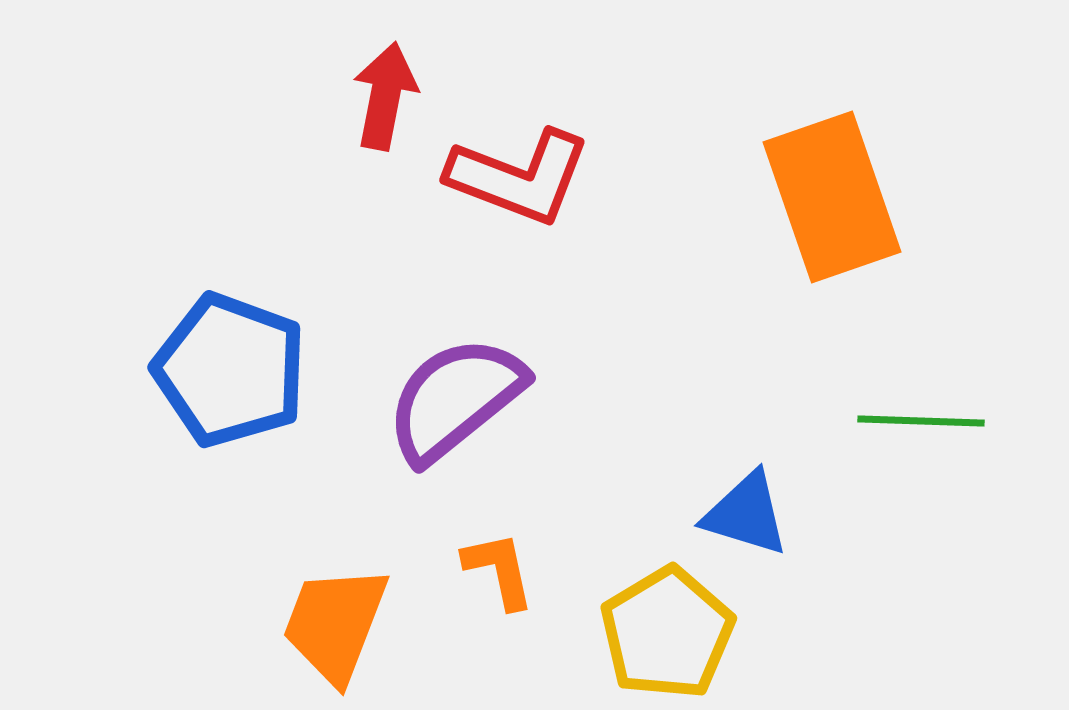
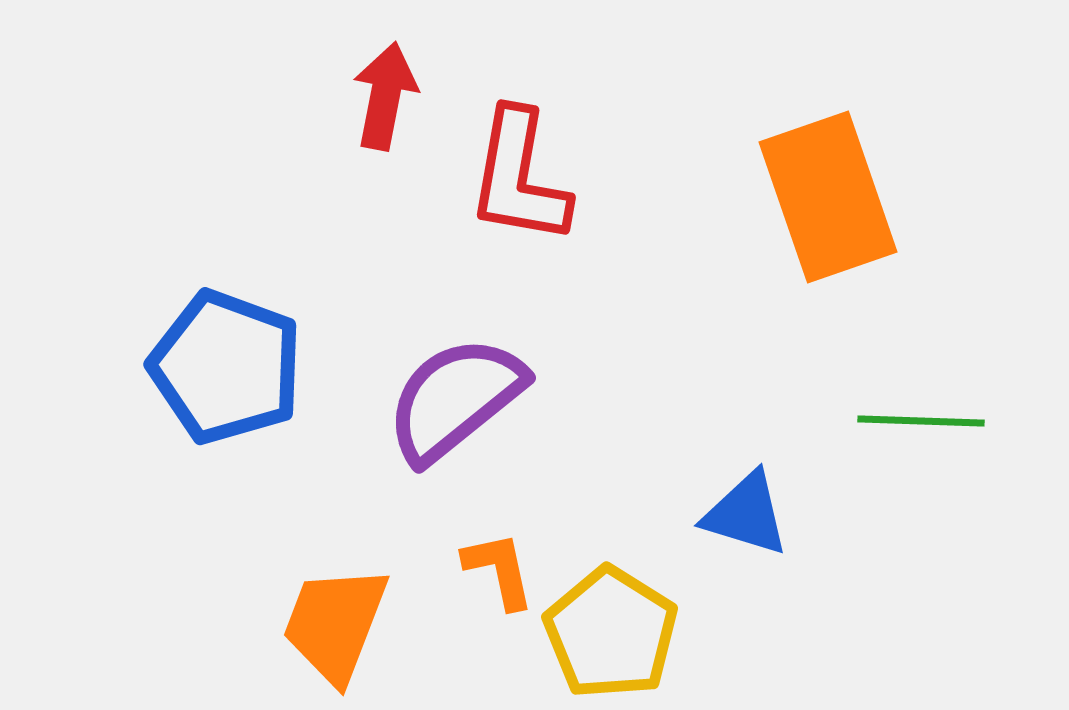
red L-shape: rotated 79 degrees clockwise
orange rectangle: moved 4 px left
blue pentagon: moved 4 px left, 3 px up
yellow pentagon: moved 56 px left; rotated 9 degrees counterclockwise
